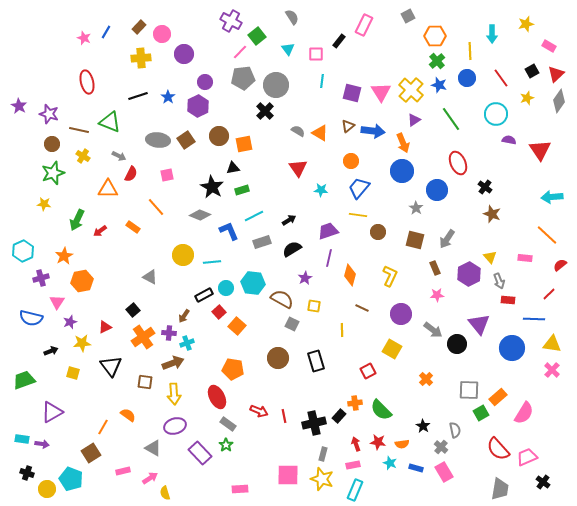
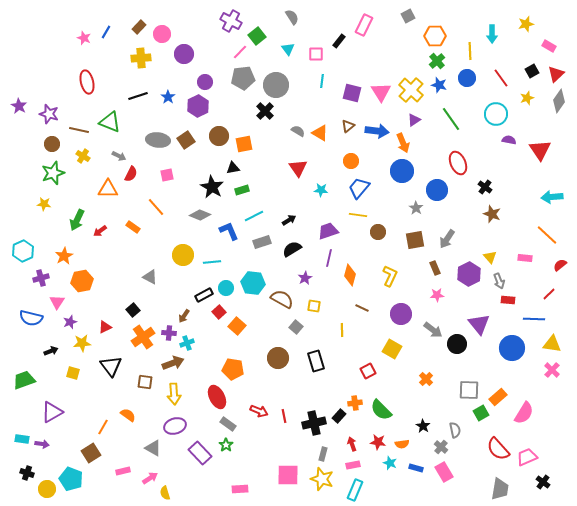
blue arrow at (373, 131): moved 4 px right
brown square at (415, 240): rotated 24 degrees counterclockwise
gray square at (292, 324): moved 4 px right, 3 px down; rotated 16 degrees clockwise
red arrow at (356, 444): moved 4 px left
